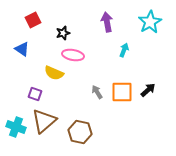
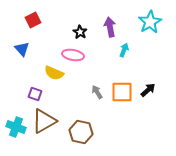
purple arrow: moved 3 px right, 5 px down
black star: moved 17 px right, 1 px up; rotated 24 degrees counterclockwise
blue triangle: rotated 14 degrees clockwise
brown triangle: rotated 12 degrees clockwise
brown hexagon: moved 1 px right
